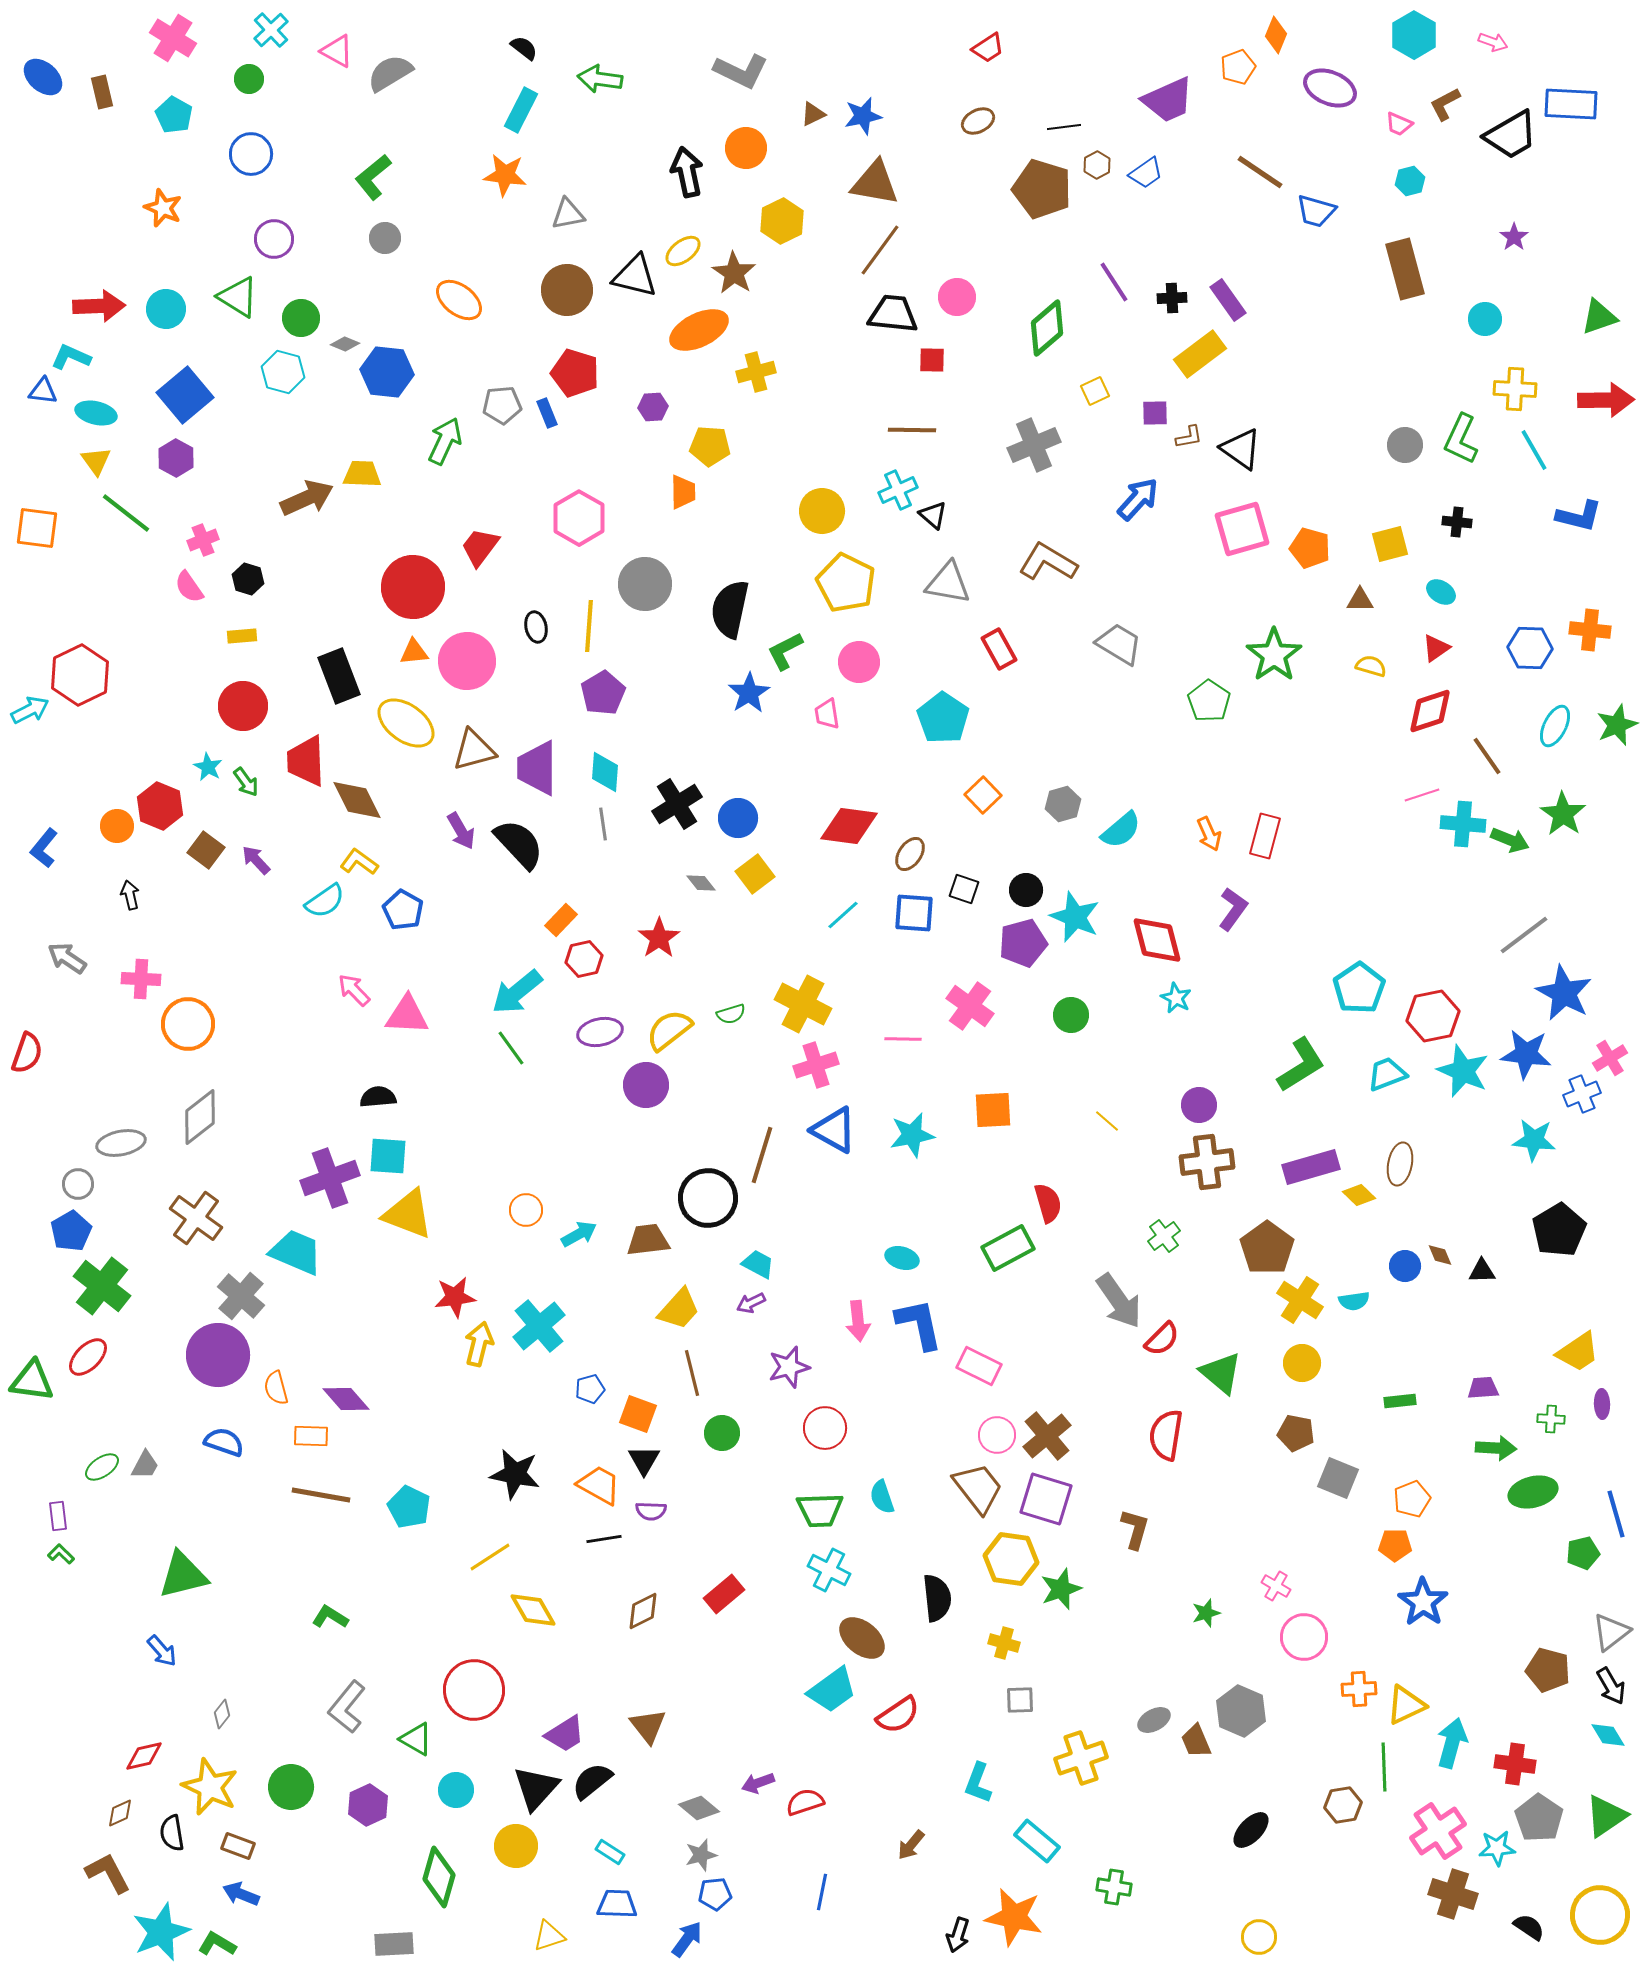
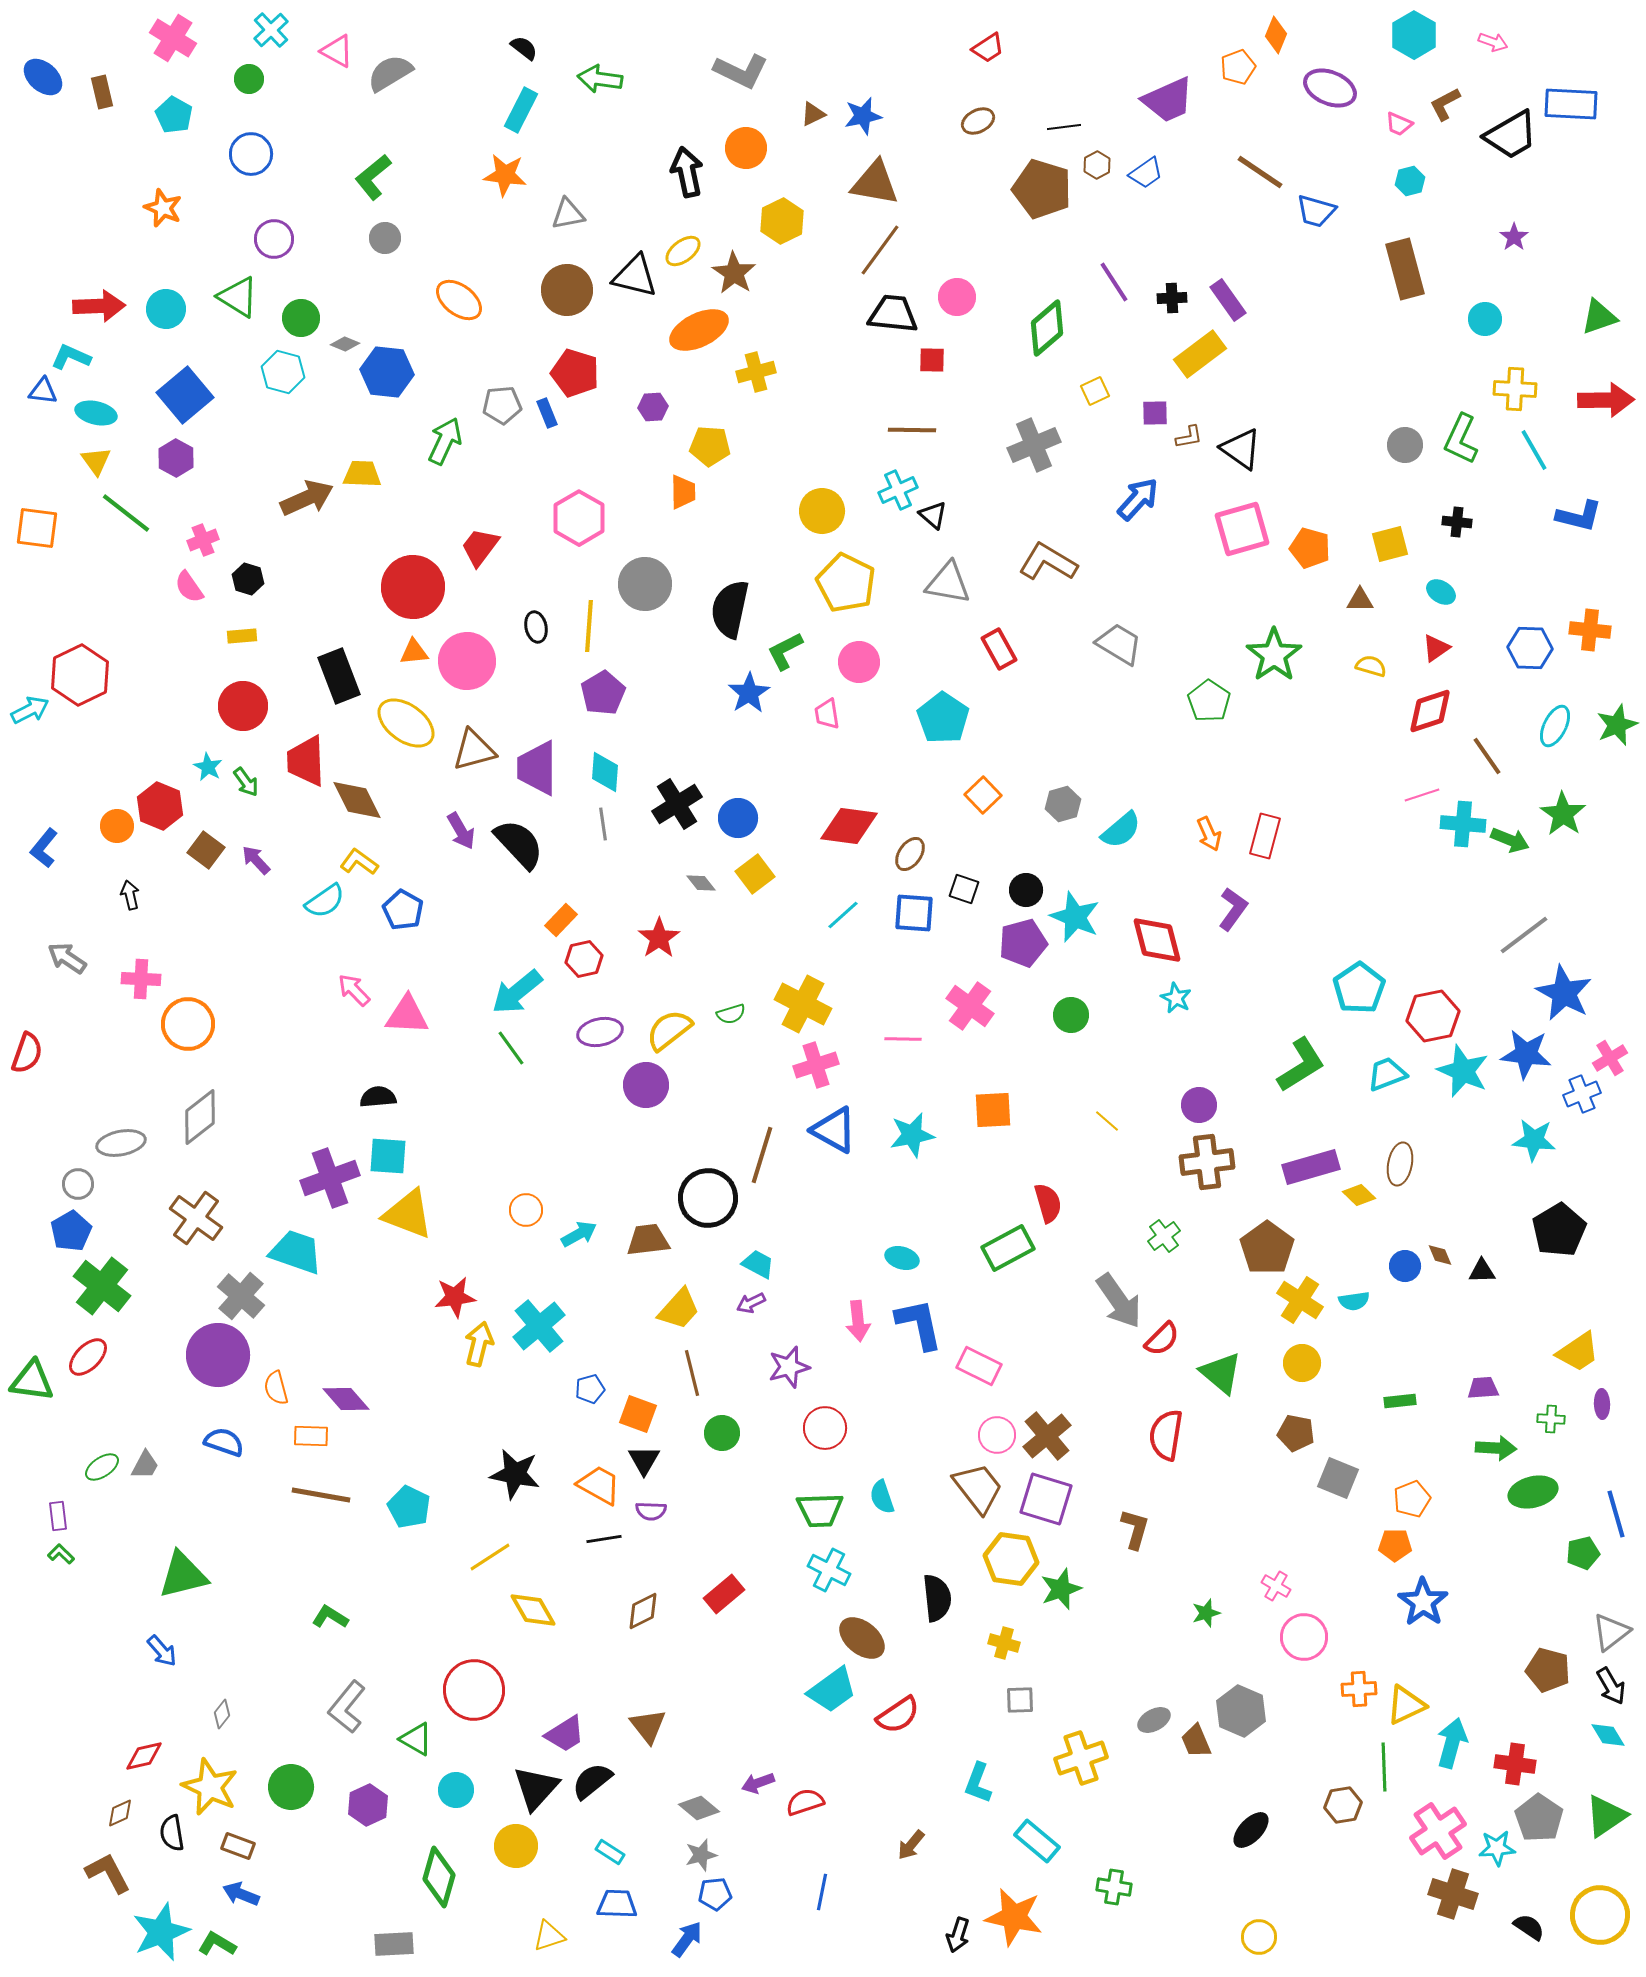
cyan trapezoid at (296, 1252): rotated 4 degrees counterclockwise
